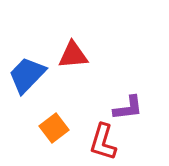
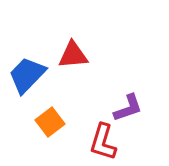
purple L-shape: rotated 12 degrees counterclockwise
orange square: moved 4 px left, 6 px up
